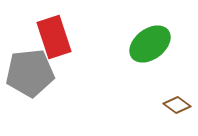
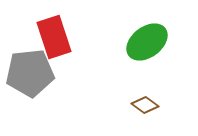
green ellipse: moved 3 px left, 2 px up
brown diamond: moved 32 px left
